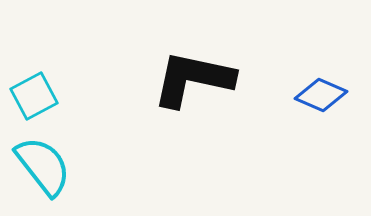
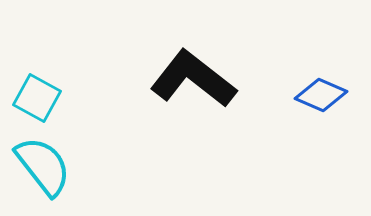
black L-shape: rotated 26 degrees clockwise
cyan square: moved 3 px right, 2 px down; rotated 33 degrees counterclockwise
